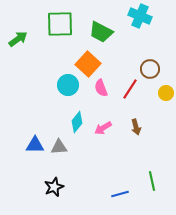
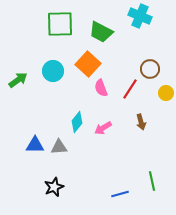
green arrow: moved 41 px down
cyan circle: moved 15 px left, 14 px up
brown arrow: moved 5 px right, 5 px up
